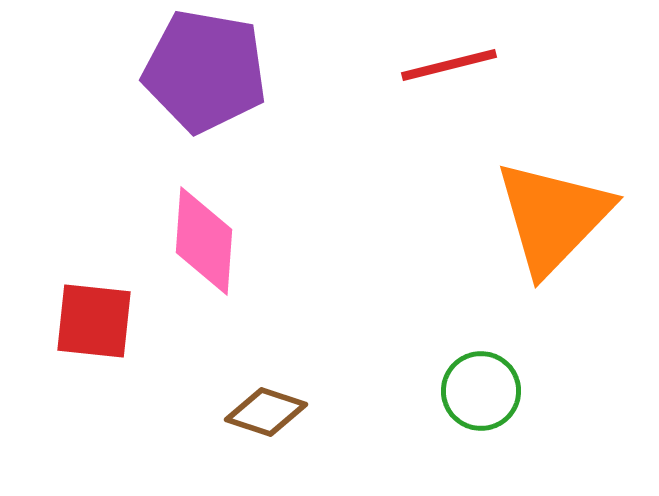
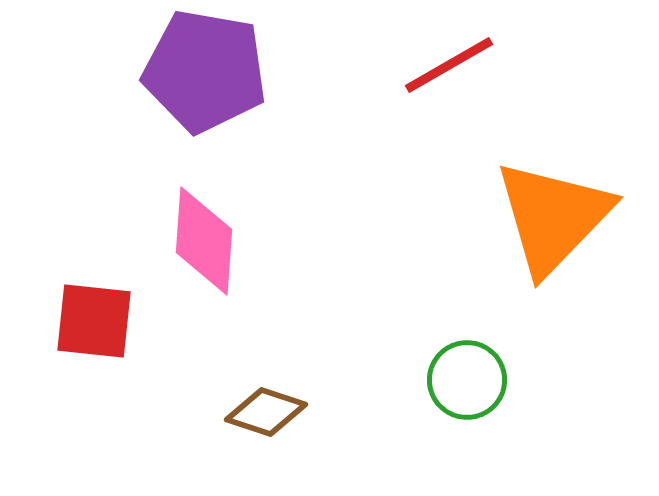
red line: rotated 16 degrees counterclockwise
green circle: moved 14 px left, 11 px up
